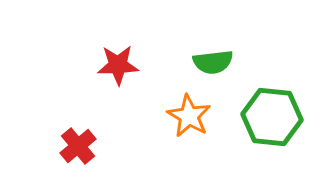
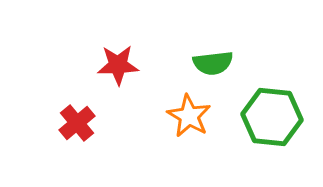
green semicircle: moved 1 px down
red cross: moved 1 px left, 23 px up
